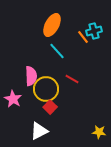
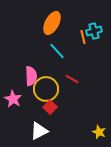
orange ellipse: moved 2 px up
orange line: rotated 24 degrees clockwise
yellow star: rotated 16 degrees clockwise
